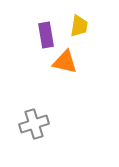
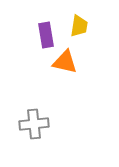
gray cross: rotated 12 degrees clockwise
